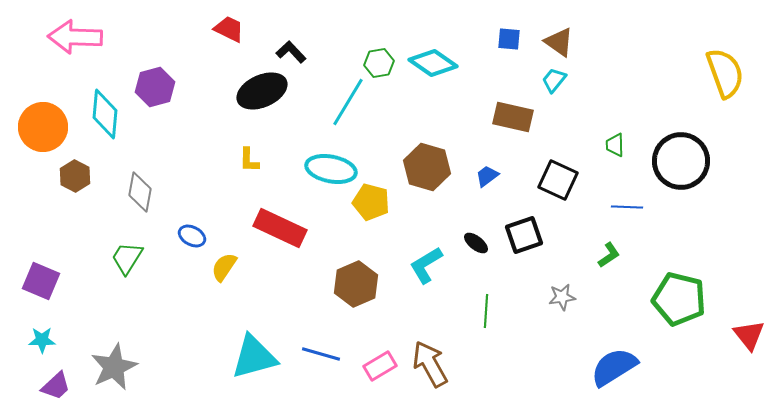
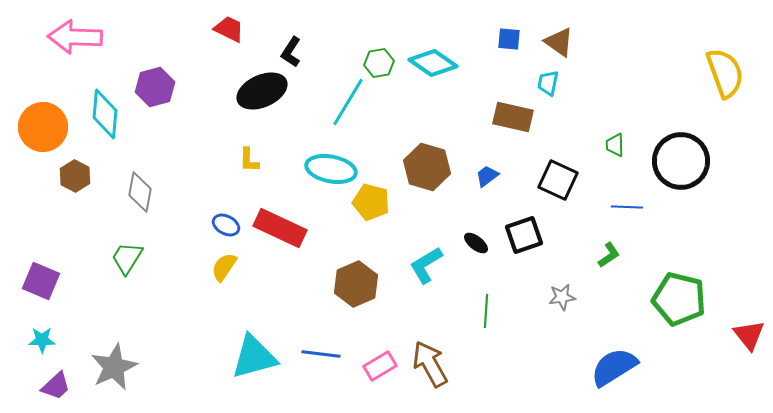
black L-shape at (291, 52): rotated 104 degrees counterclockwise
cyan trapezoid at (554, 80): moved 6 px left, 3 px down; rotated 28 degrees counterclockwise
blue ellipse at (192, 236): moved 34 px right, 11 px up
blue line at (321, 354): rotated 9 degrees counterclockwise
